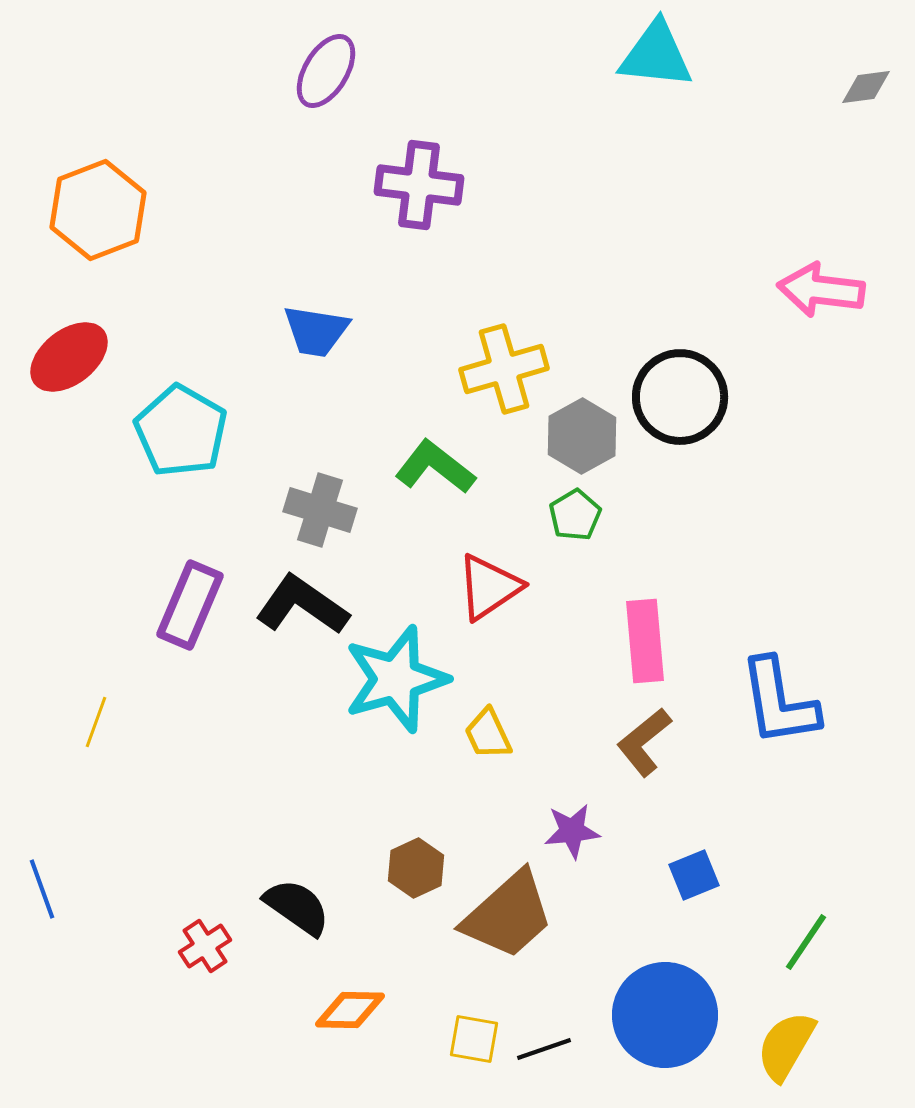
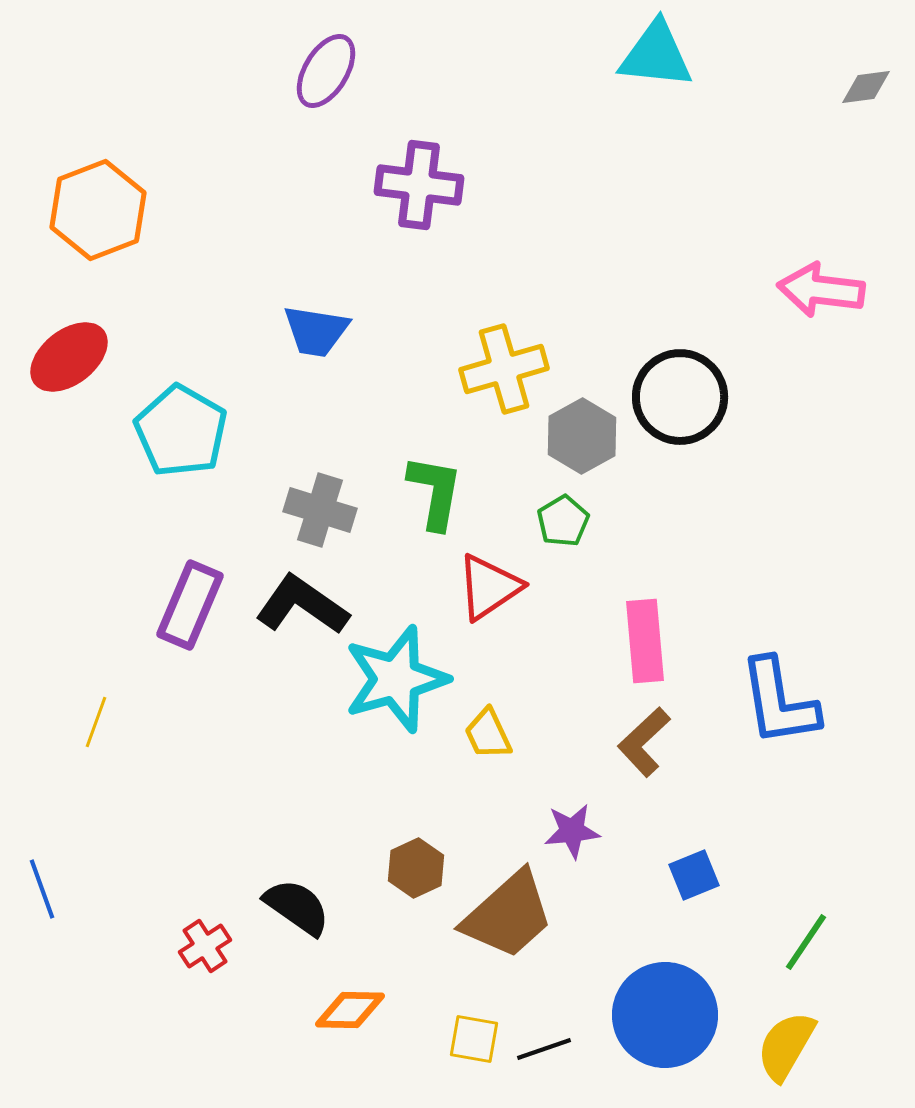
green L-shape: moved 25 px down; rotated 62 degrees clockwise
green pentagon: moved 12 px left, 6 px down
brown L-shape: rotated 4 degrees counterclockwise
